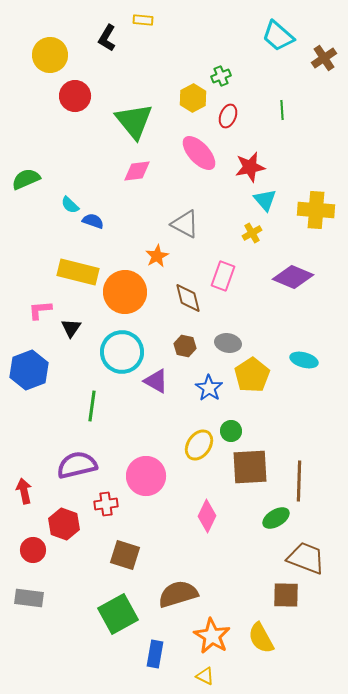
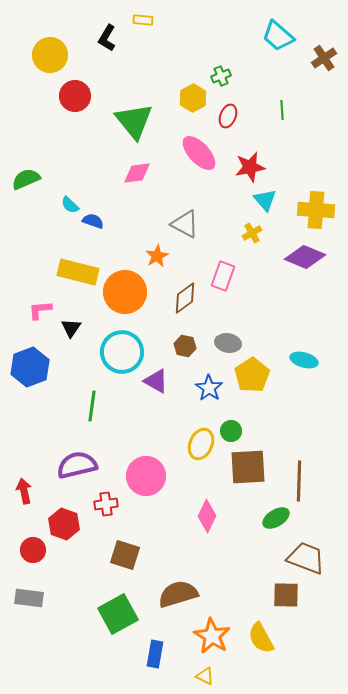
pink diamond at (137, 171): moved 2 px down
purple diamond at (293, 277): moved 12 px right, 20 px up
brown diamond at (188, 298): moved 3 px left; rotated 68 degrees clockwise
blue hexagon at (29, 370): moved 1 px right, 3 px up
yellow ellipse at (199, 445): moved 2 px right, 1 px up; rotated 12 degrees counterclockwise
brown square at (250, 467): moved 2 px left
